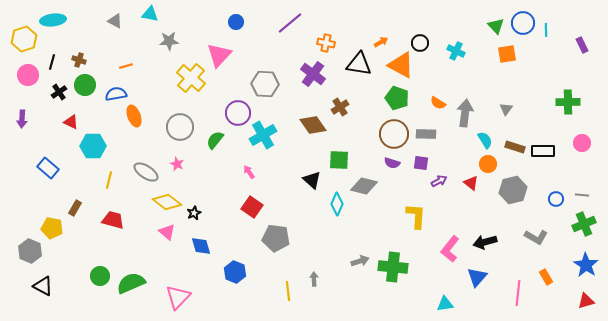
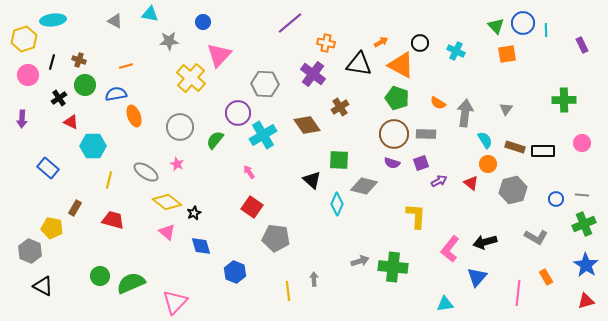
blue circle at (236, 22): moved 33 px left
black cross at (59, 92): moved 6 px down
green cross at (568, 102): moved 4 px left, 2 px up
brown diamond at (313, 125): moved 6 px left
purple square at (421, 163): rotated 28 degrees counterclockwise
pink triangle at (178, 297): moved 3 px left, 5 px down
